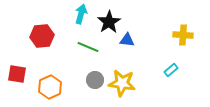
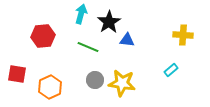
red hexagon: moved 1 px right
